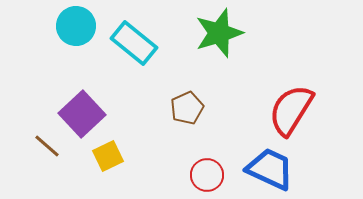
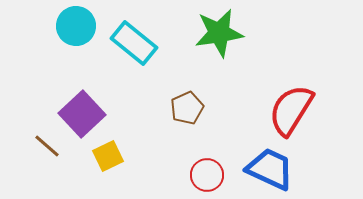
green star: rotated 9 degrees clockwise
